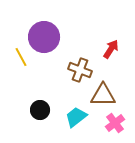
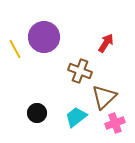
red arrow: moved 5 px left, 6 px up
yellow line: moved 6 px left, 8 px up
brown cross: moved 1 px down
brown triangle: moved 1 px right, 2 px down; rotated 44 degrees counterclockwise
black circle: moved 3 px left, 3 px down
pink cross: rotated 18 degrees clockwise
